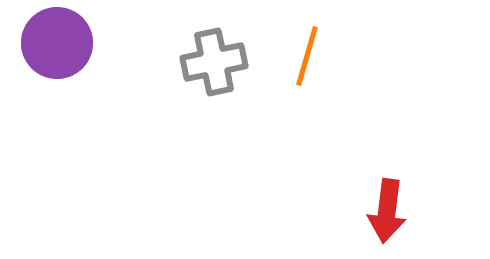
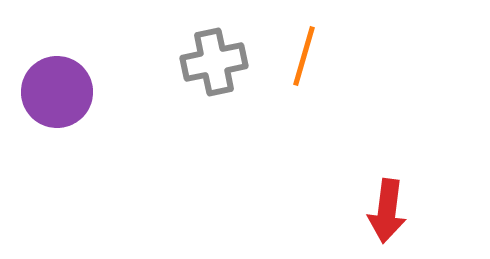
purple circle: moved 49 px down
orange line: moved 3 px left
